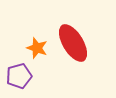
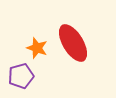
purple pentagon: moved 2 px right
